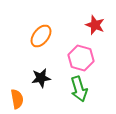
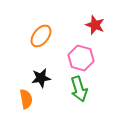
orange semicircle: moved 9 px right
